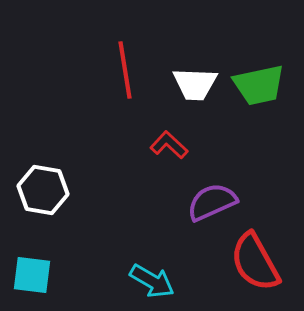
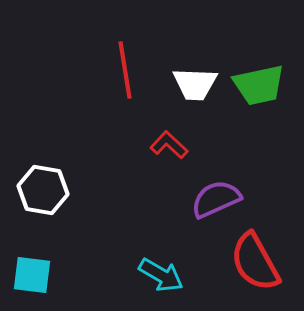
purple semicircle: moved 4 px right, 3 px up
cyan arrow: moved 9 px right, 6 px up
